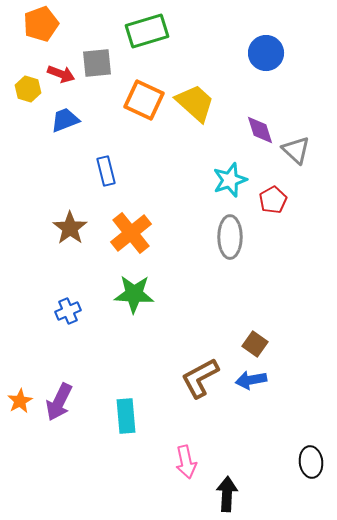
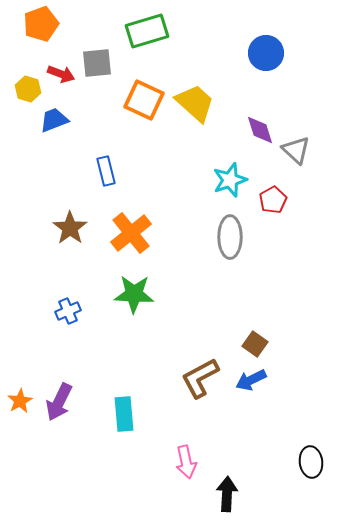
blue trapezoid: moved 11 px left
blue arrow: rotated 16 degrees counterclockwise
cyan rectangle: moved 2 px left, 2 px up
